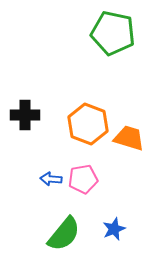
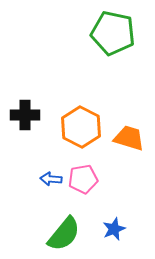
orange hexagon: moved 7 px left, 3 px down; rotated 6 degrees clockwise
